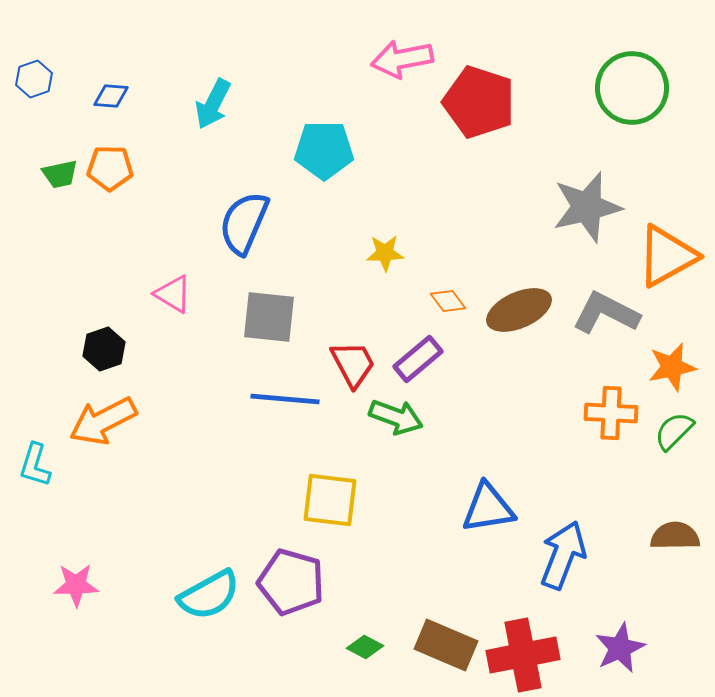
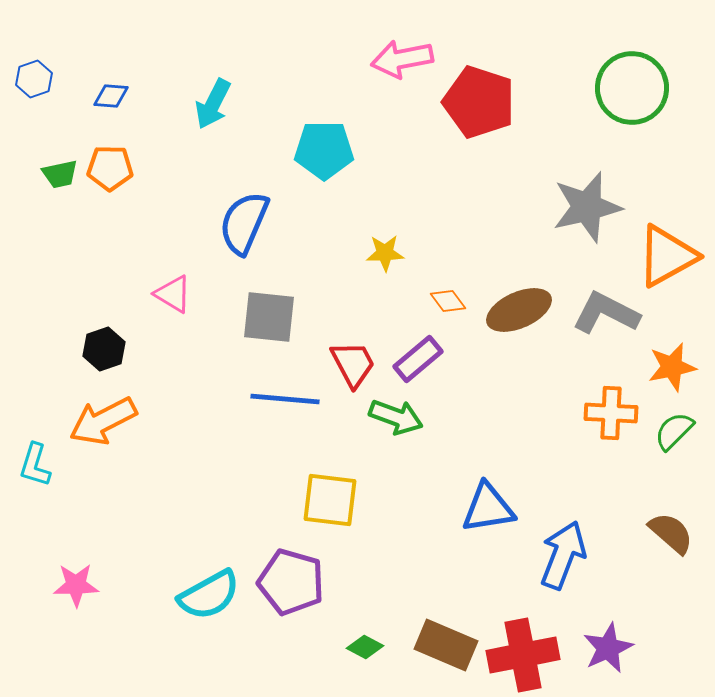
brown semicircle: moved 4 px left, 3 px up; rotated 42 degrees clockwise
purple star: moved 12 px left
